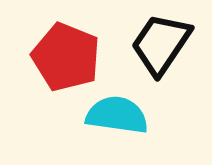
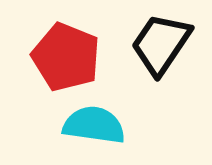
cyan semicircle: moved 23 px left, 10 px down
